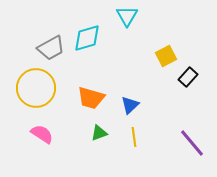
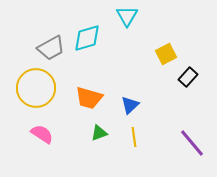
yellow square: moved 2 px up
orange trapezoid: moved 2 px left
